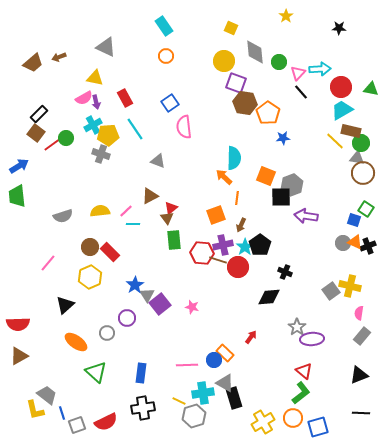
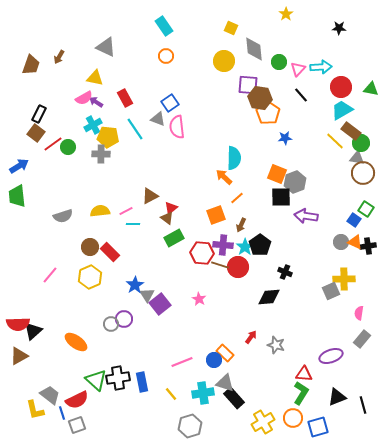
yellow star at (286, 16): moved 2 px up
gray diamond at (255, 52): moved 1 px left, 3 px up
brown arrow at (59, 57): rotated 40 degrees counterclockwise
brown trapezoid at (33, 63): moved 2 px left, 2 px down; rotated 30 degrees counterclockwise
cyan arrow at (320, 69): moved 1 px right, 2 px up
pink triangle at (298, 73): moved 4 px up
purple square at (236, 83): moved 12 px right, 2 px down; rotated 15 degrees counterclockwise
black line at (301, 92): moved 3 px down
purple arrow at (96, 102): rotated 136 degrees clockwise
brown hexagon at (245, 103): moved 15 px right, 5 px up
black rectangle at (39, 114): rotated 18 degrees counterclockwise
pink semicircle at (184, 127): moved 7 px left
brown rectangle at (351, 131): rotated 24 degrees clockwise
yellow pentagon at (108, 135): moved 2 px down; rotated 10 degrees clockwise
green circle at (66, 138): moved 2 px right, 9 px down
blue star at (283, 138): moved 2 px right
gray cross at (101, 154): rotated 18 degrees counterclockwise
gray triangle at (158, 161): moved 42 px up
orange square at (266, 176): moved 11 px right, 2 px up
gray hexagon at (292, 185): moved 3 px right, 3 px up
orange line at (237, 198): rotated 40 degrees clockwise
pink line at (126, 211): rotated 16 degrees clockwise
brown triangle at (167, 218): rotated 16 degrees counterclockwise
blue square at (354, 220): rotated 16 degrees clockwise
green rectangle at (174, 240): moved 2 px up; rotated 66 degrees clockwise
gray circle at (343, 243): moved 2 px left, 1 px up
purple cross at (223, 245): rotated 18 degrees clockwise
black cross at (368, 246): rotated 14 degrees clockwise
brown line at (218, 260): moved 2 px right, 5 px down
pink line at (48, 263): moved 2 px right, 12 px down
yellow cross at (350, 286): moved 6 px left, 7 px up; rotated 15 degrees counterclockwise
gray square at (331, 291): rotated 12 degrees clockwise
black triangle at (65, 305): moved 32 px left, 26 px down
pink star at (192, 307): moved 7 px right, 8 px up; rotated 16 degrees clockwise
purple circle at (127, 318): moved 3 px left, 1 px down
gray star at (297, 327): moved 21 px left, 18 px down; rotated 18 degrees counterclockwise
gray circle at (107, 333): moved 4 px right, 9 px up
gray rectangle at (362, 336): moved 3 px down
purple ellipse at (312, 339): moved 19 px right, 17 px down; rotated 15 degrees counterclockwise
pink line at (187, 365): moved 5 px left, 3 px up; rotated 20 degrees counterclockwise
red triangle at (304, 371): moved 3 px down; rotated 36 degrees counterclockwise
green triangle at (96, 372): moved 8 px down
blue rectangle at (141, 373): moved 1 px right, 9 px down; rotated 18 degrees counterclockwise
black triangle at (359, 375): moved 22 px left, 22 px down
gray triangle at (225, 383): rotated 12 degrees counterclockwise
green L-shape at (301, 393): rotated 20 degrees counterclockwise
gray trapezoid at (47, 395): moved 3 px right
black rectangle at (234, 398): rotated 25 degrees counterclockwise
yellow line at (179, 401): moved 8 px left, 7 px up; rotated 24 degrees clockwise
black cross at (143, 408): moved 25 px left, 30 px up
black line at (361, 413): moved 2 px right, 8 px up; rotated 72 degrees clockwise
gray hexagon at (194, 416): moved 4 px left, 10 px down
red semicircle at (106, 422): moved 29 px left, 22 px up
